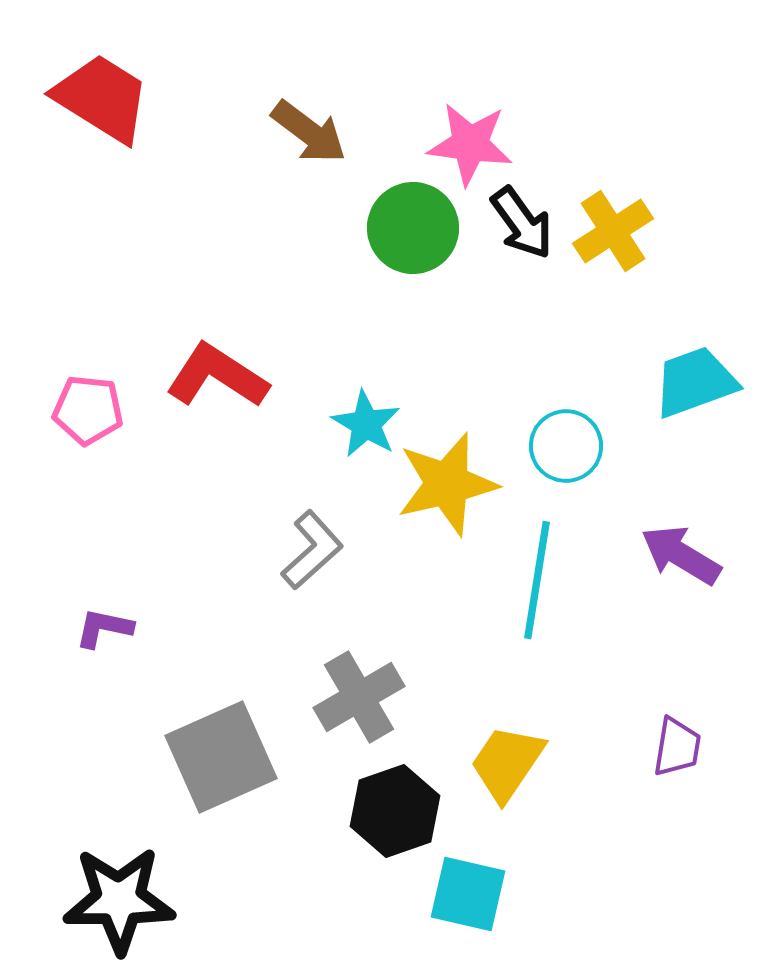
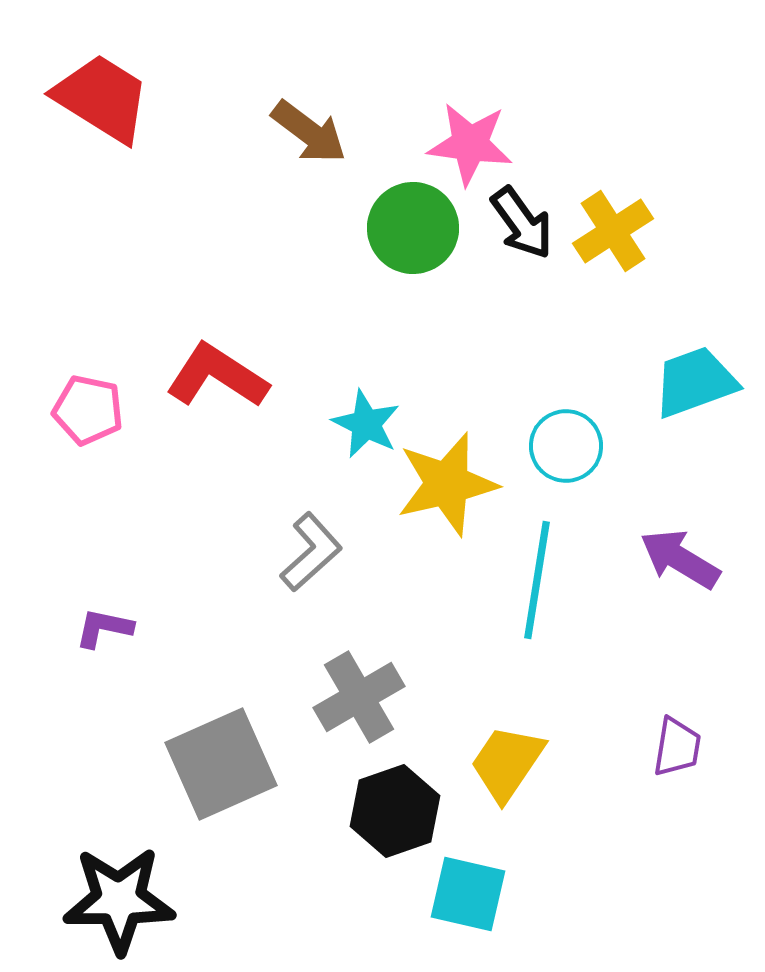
pink pentagon: rotated 6 degrees clockwise
cyan star: rotated 4 degrees counterclockwise
gray L-shape: moved 1 px left, 2 px down
purple arrow: moved 1 px left, 4 px down
gray square: moved 7 px down
